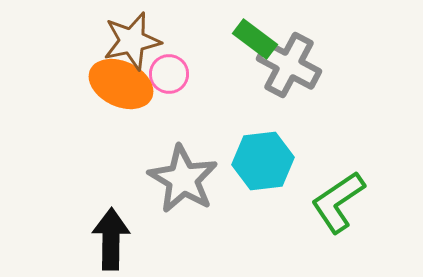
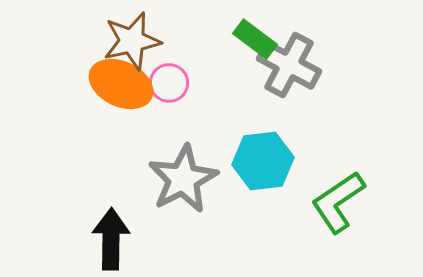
pink circle: moved 9 px down
gray star: rotated 14 degrees clockwise
